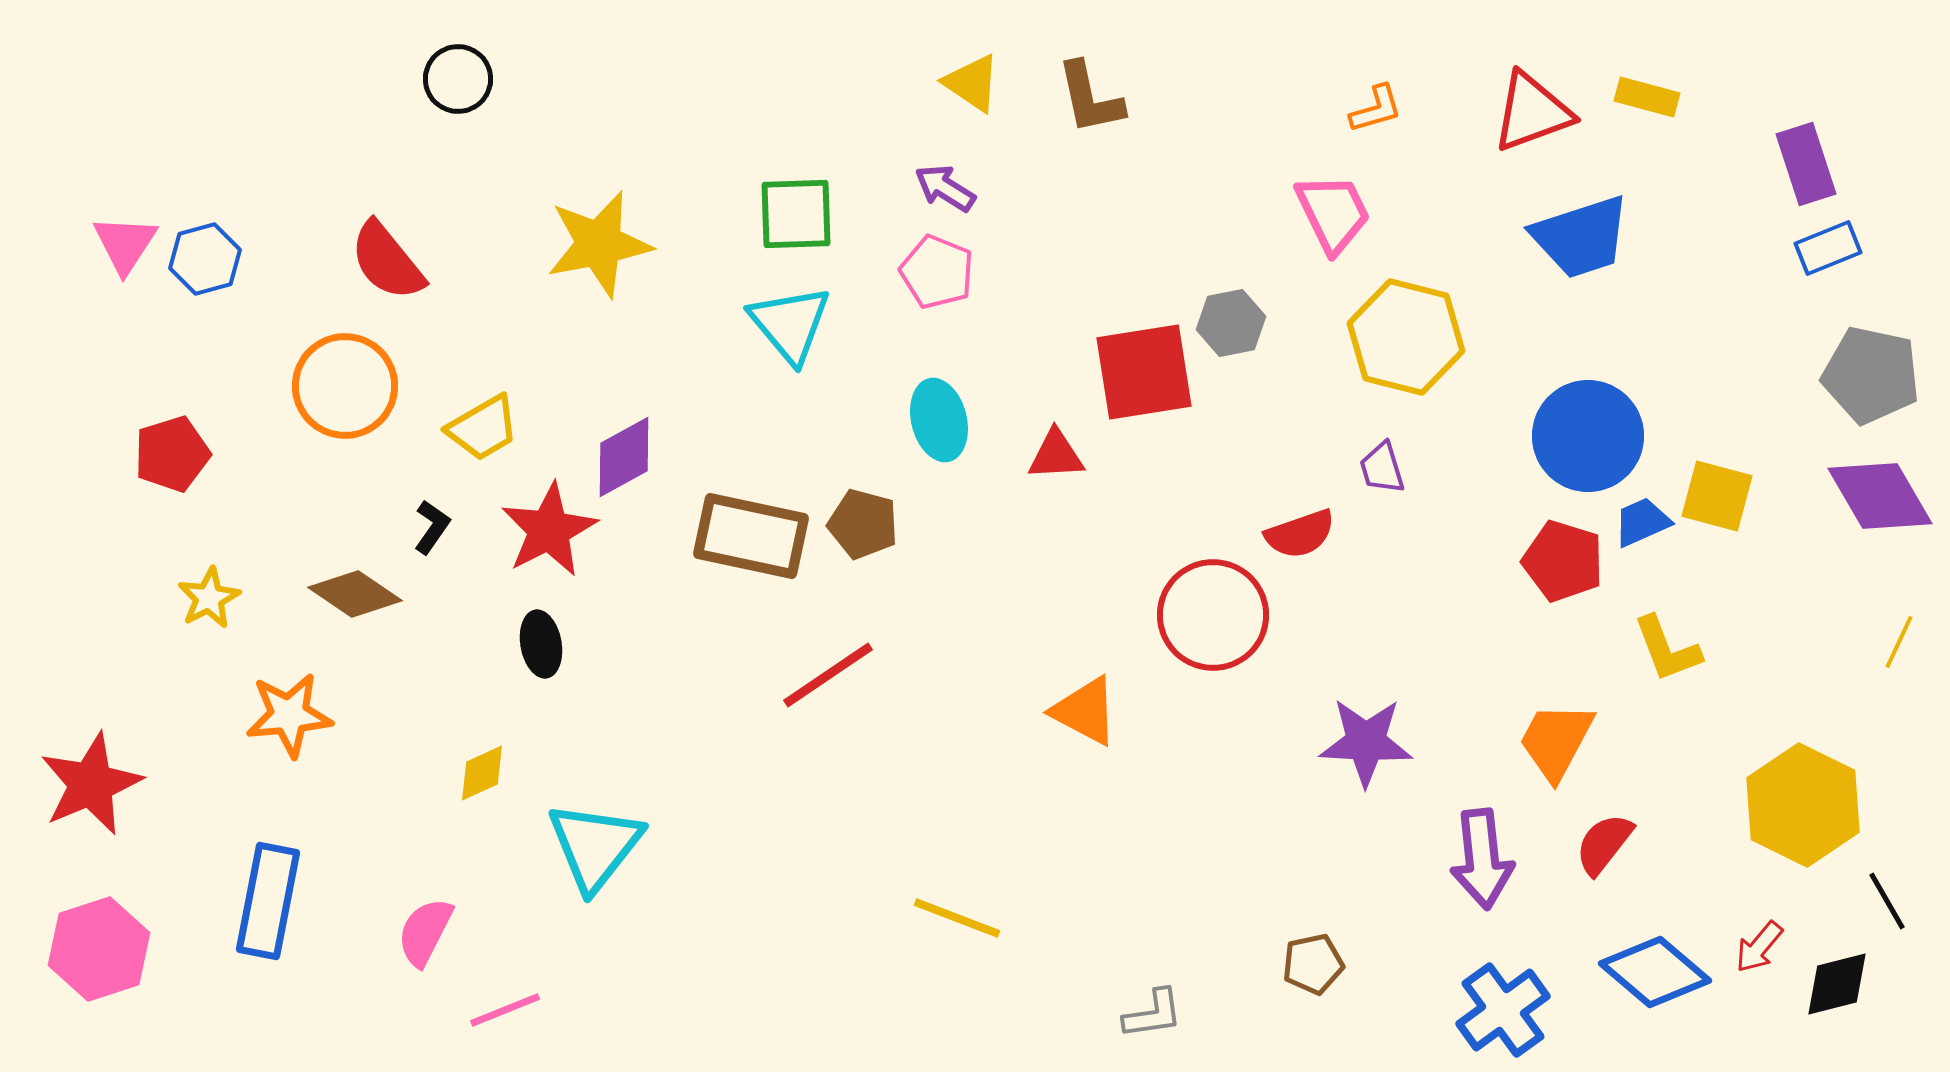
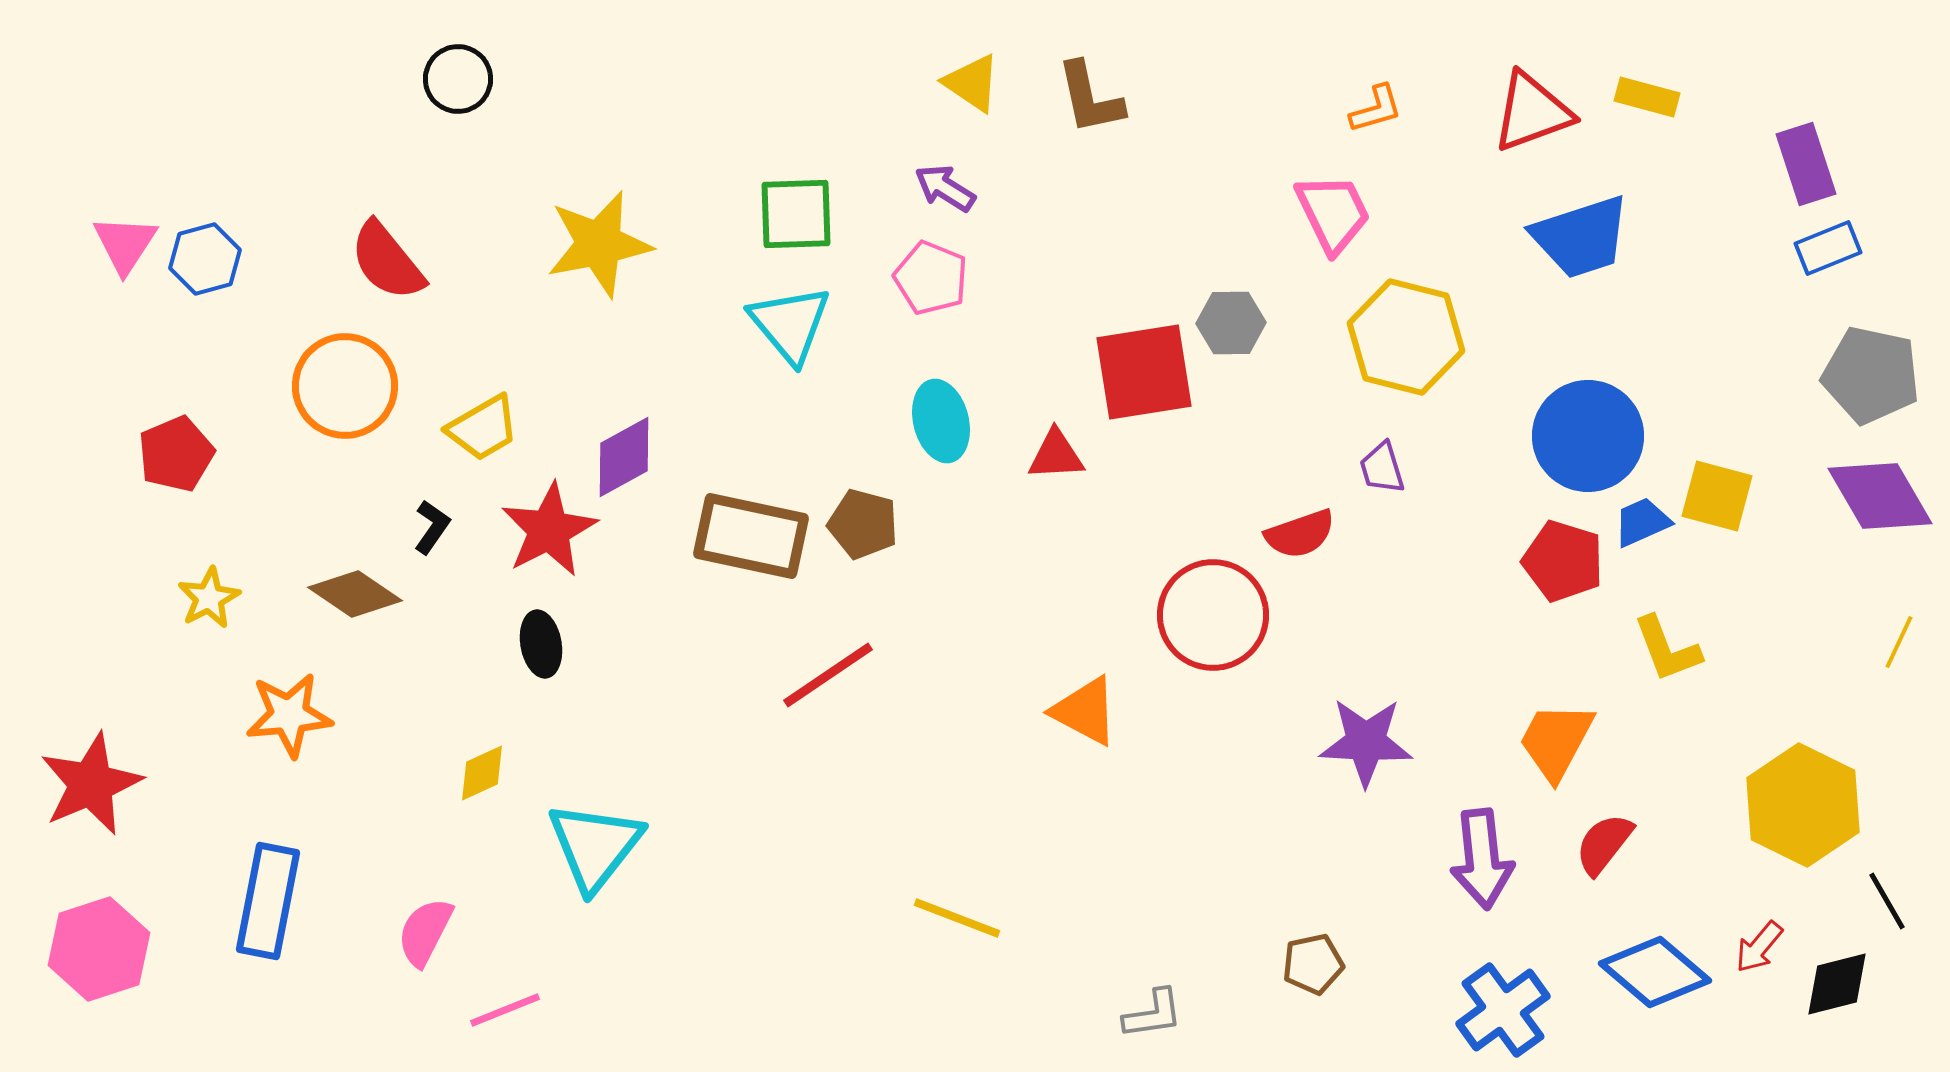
pink pentagon at (937, 272): moved 6 px left, 6 px down
gray hexagon at (1231, 323): rotated 10 degrees clockwise
cyan ellipse at (939, 420): moved 2 px right, 1 px down
red pentagon at (172, 454): moved 4 px right; rotated 6 degrees counterclockwise
